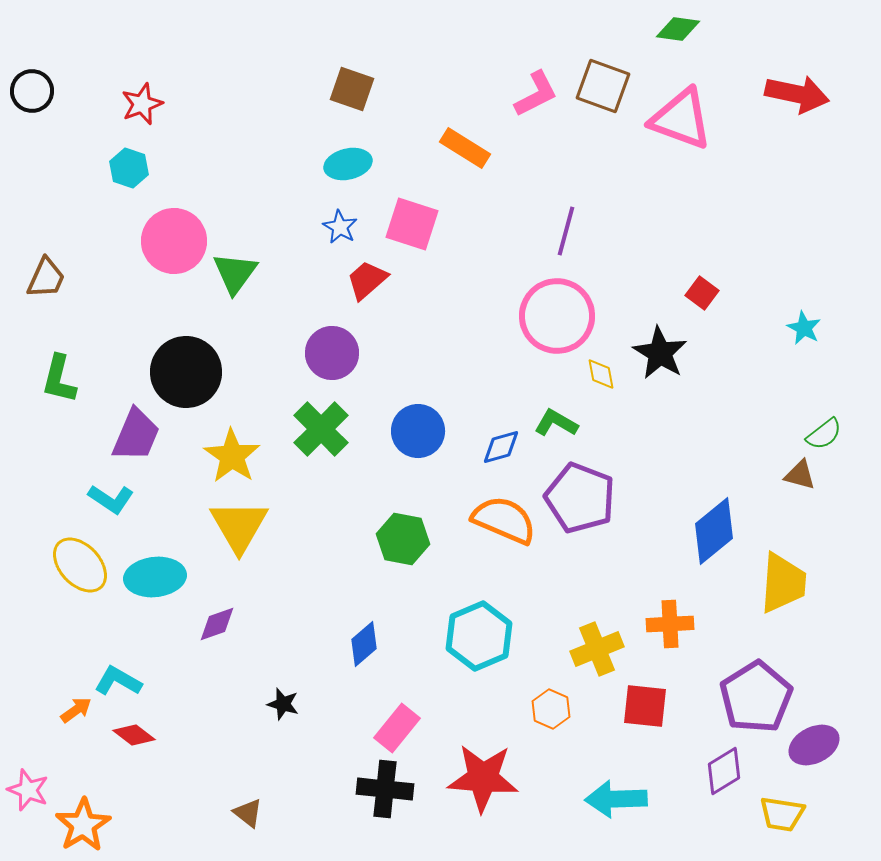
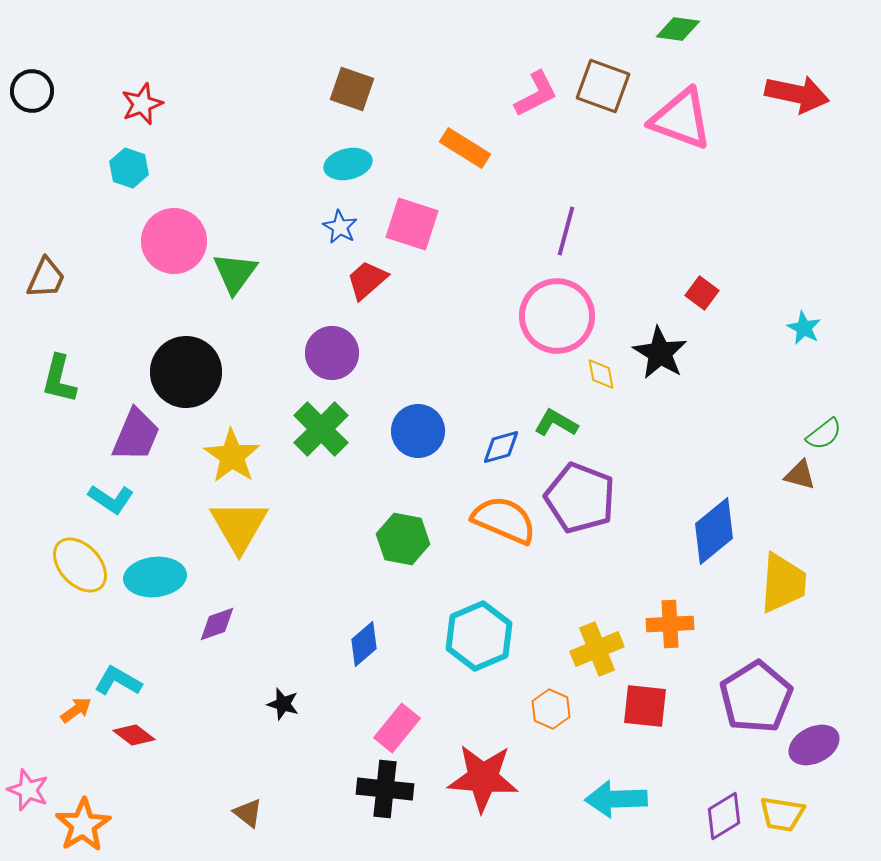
purple diamond at (724, 771): moved 45 px down
